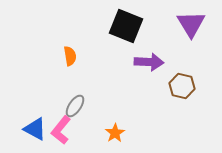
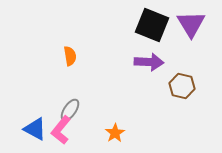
black square: moved 26 px right, 1 px up
gray ellipse: moved 5 px left, 4 px down
